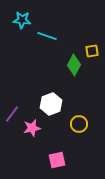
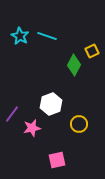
cyan star: moved 2 px left, 16 px down; rotated 24 degrees clockwise
yellow square: rotated 16 degrees counterclockwise
